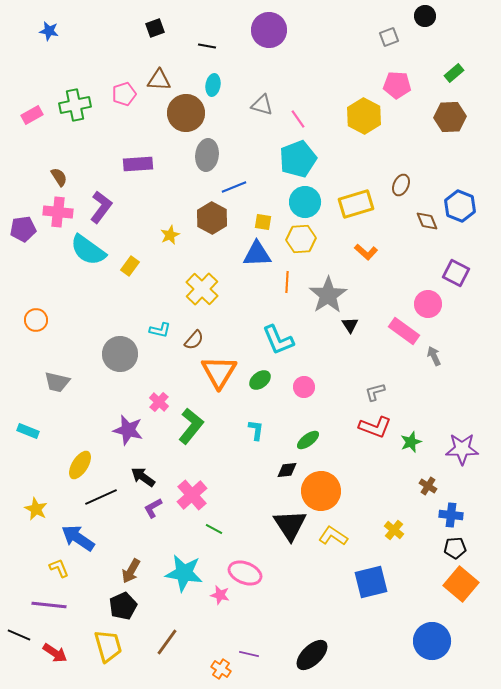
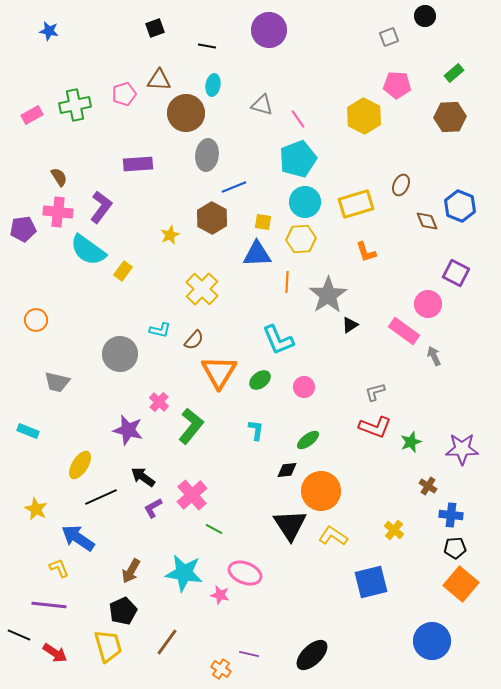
orange L-shape at (366, 252): rotated 30 degrees clockwise
yellow rectangle at (130, 266): moved 7 px left, 5 px down
black triangle at (350, 325): rotated 30 degrees clockwise
black pentagon at (123, 606): moved 5 px down
